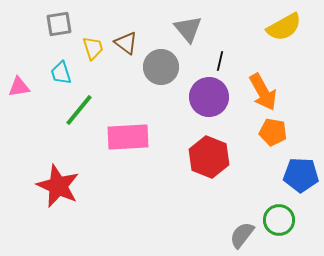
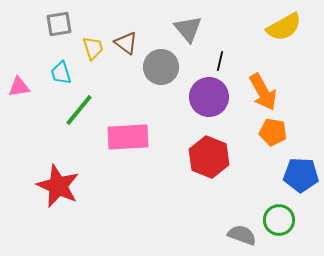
gray semicircle: rotated 72 degrees clockwise
